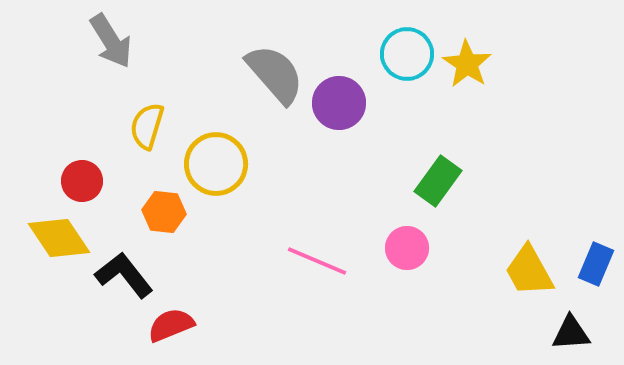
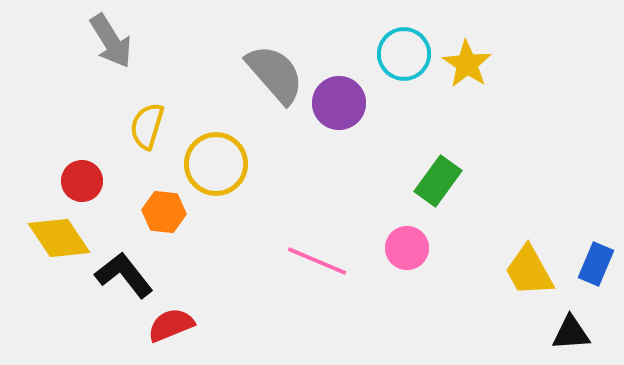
cyan circle: moved 3 px left
